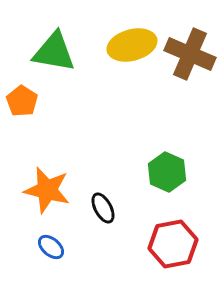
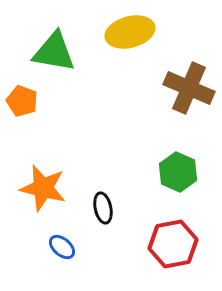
yellow ellipse: moved 2 px left, 13 px up
brown cross: moved 1 px left, 34 px down
orange pentagon: rotated 12 degrees counterclockwise
green hexagon: moved 11 px right
orange star: moved 4 px left, 2 px up
black ellipse: rotated 16 degrees clockwise
blue ellipse: moved 11 px right
